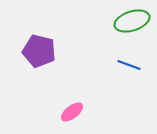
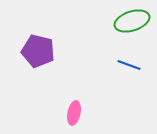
purple pentagon: moved 1 px left
pink ellipse: moved 2 px right, 1 px down; rotated 40 degrees counterclockwise
